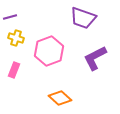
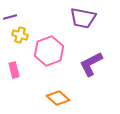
purple trapezoid: rotated 8 degrees counterclockwise
yellow cross: moved 4 px right, 3 px up
purple L-shape: moved 4 px left, 6 px down
pink rectangle: rotated 35 degrees counterclockwise
orange diamond: moved 2 px left
